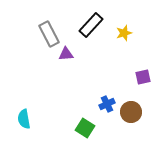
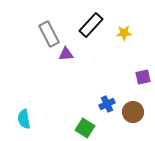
yellow star: rotated 14 degrees clockwise
brown circle: moved 2 px right
